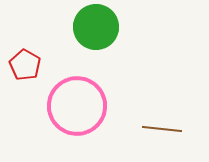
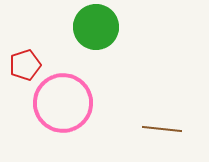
red pentagon: rotated 24 degrees clockwise
pink circle: moved 14 px left, 3 px up
